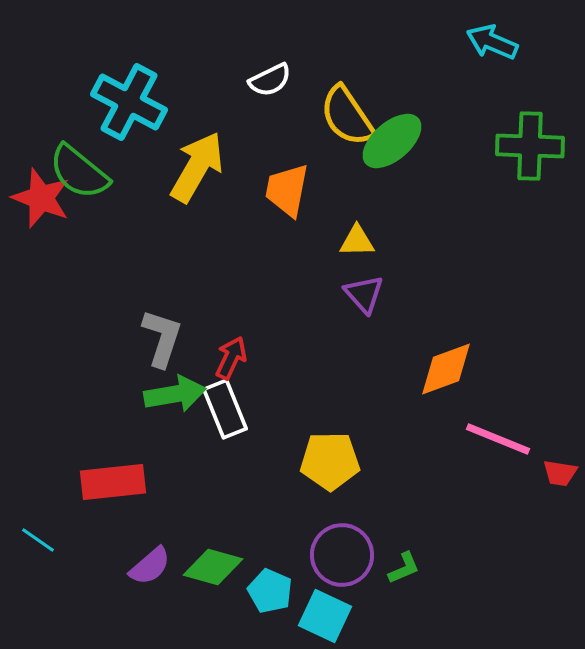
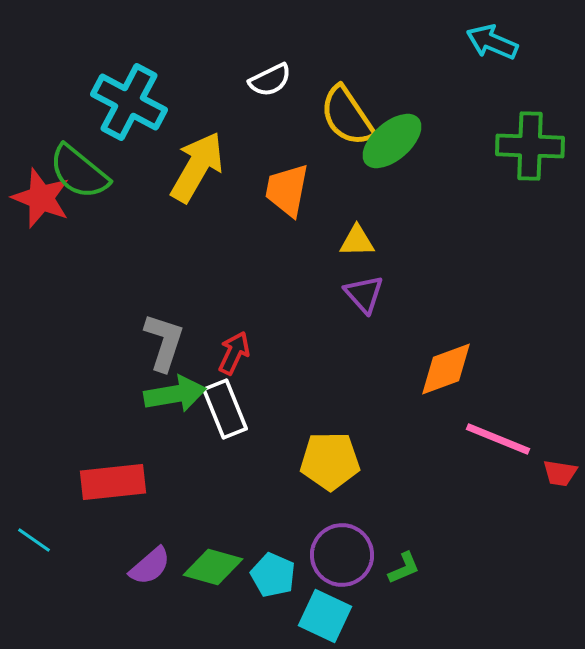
gray L-shape: moved 2 px right, 4 px down
red arrow: moved 3 px right, 5 px up
cyan line: moved 4 px left
cyan pentagon: moved 3 px right, 16 px up
